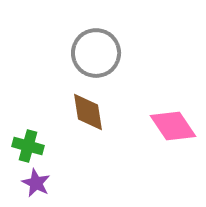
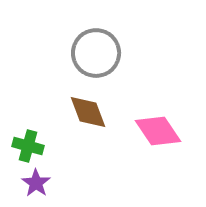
brown diamond: rotated 12 degrees counterclockwise
pink diamond: moved 15 px left, 5 px down
purple star: rotated 8 degrees clockwise
